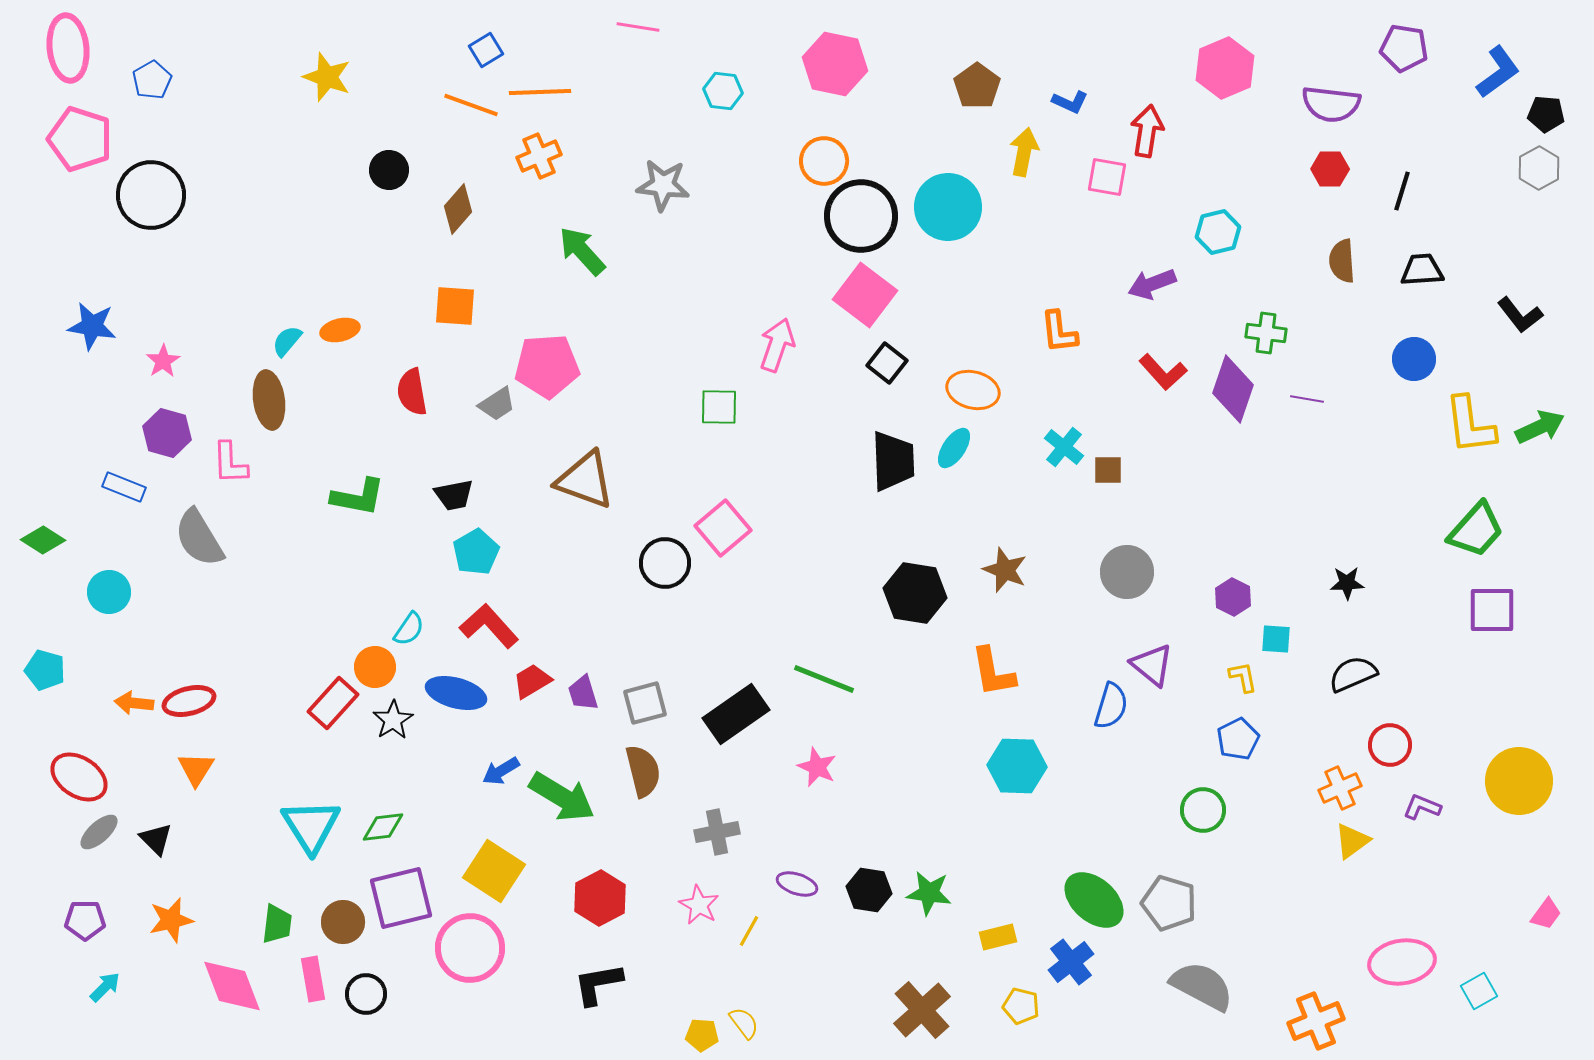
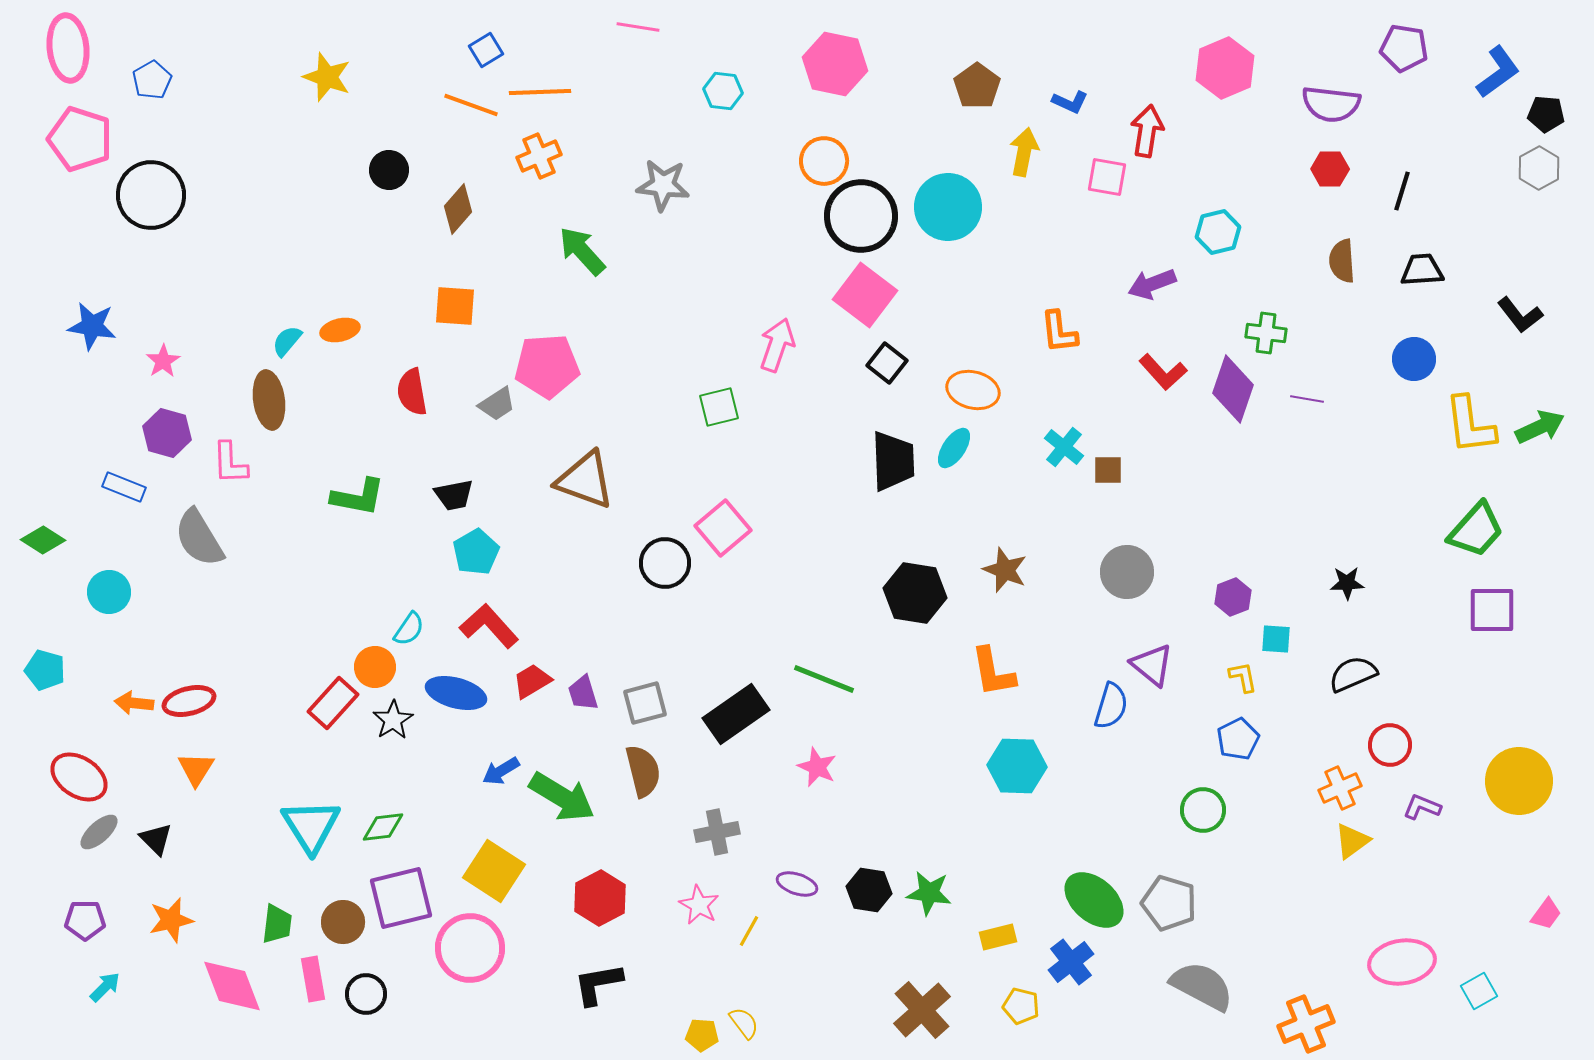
green square at (719, 407): rotated 15 degrees counterclockwise
purple hexagon at (1233, 597): rotated 12 degrees clockwise
orange cross at (1316, 1021): moved 10 px left, 3 px down
